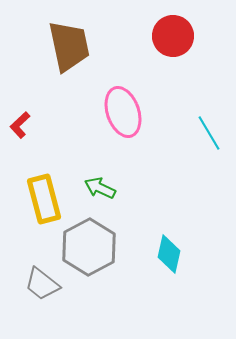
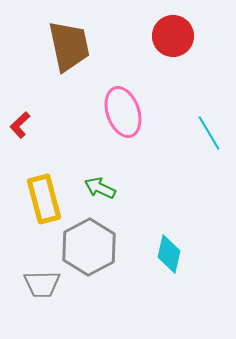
gray trapezoid: rotated 39 degrees counterclockwise
